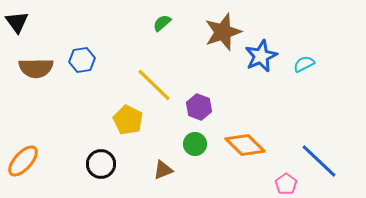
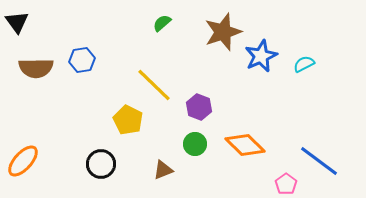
blue line: rotated 6 degrees counterclockwise
